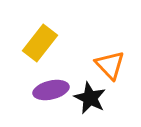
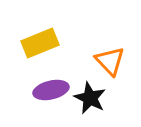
yellow rectangle: rotated 30 degrees clockwise
orange triangle: moved 4 px up
